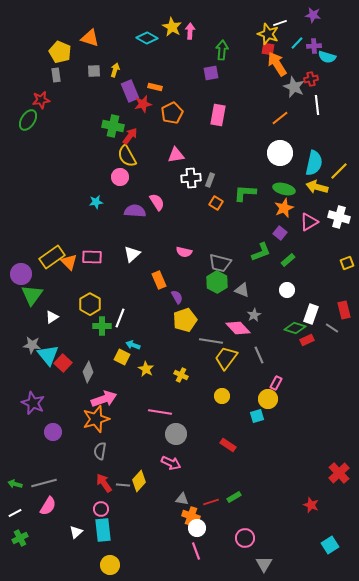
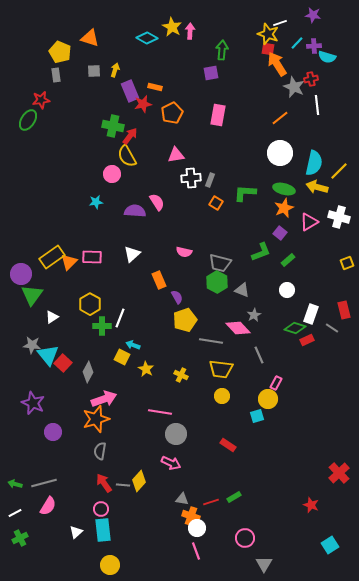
pink circle at (120, 177): moved 8 px left, 3 px up
orange triangle at (69, 262): rotated 30 degrees clockwise
yellow trapezoid at (226, 358): moved 5 px left, 11 px down; rotated 120 degrees counterclockwise
